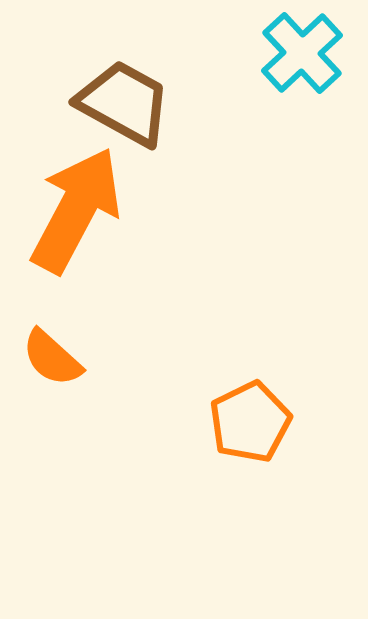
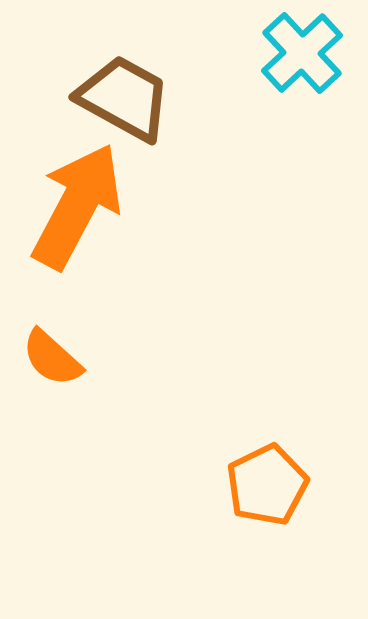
brown trapezoid: moved 5 px up
orange arrow: moved 1 px right, 4 px up
orange pentagon: moved 17 px right, 63 px down
